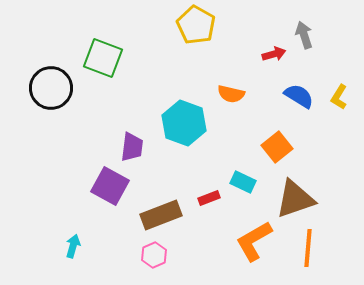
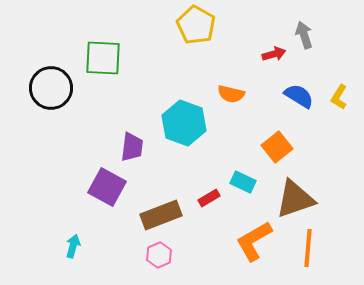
green square: rotated 18 degrees counterclockwise
purple square: moved 3 px left, 1 px down
red rectangle: rotated 10 degrees counterclockwise
pink hexagon: moved 5 px right
